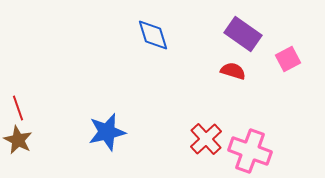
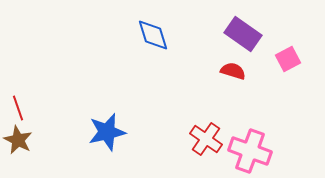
red cross: rotated 12 degrees counterclockwise
